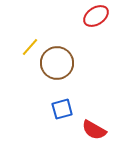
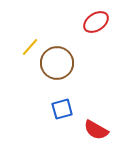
red ellipse: moved 6 px down
red semicircle: moved 2 px right
